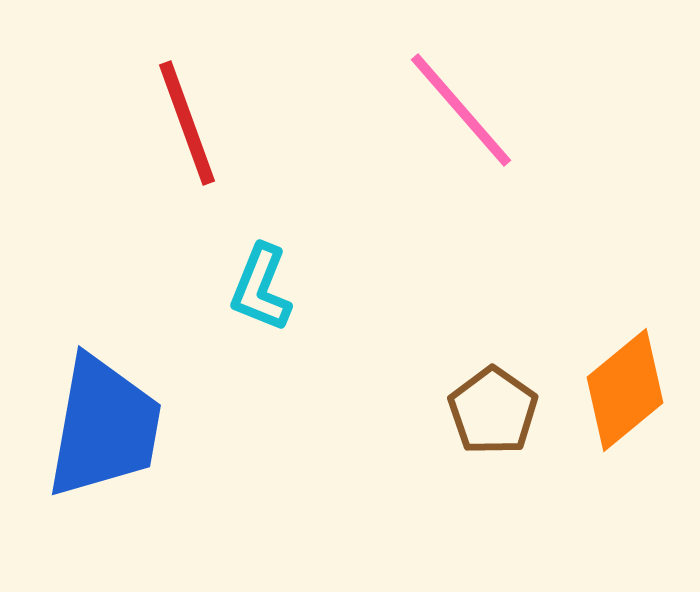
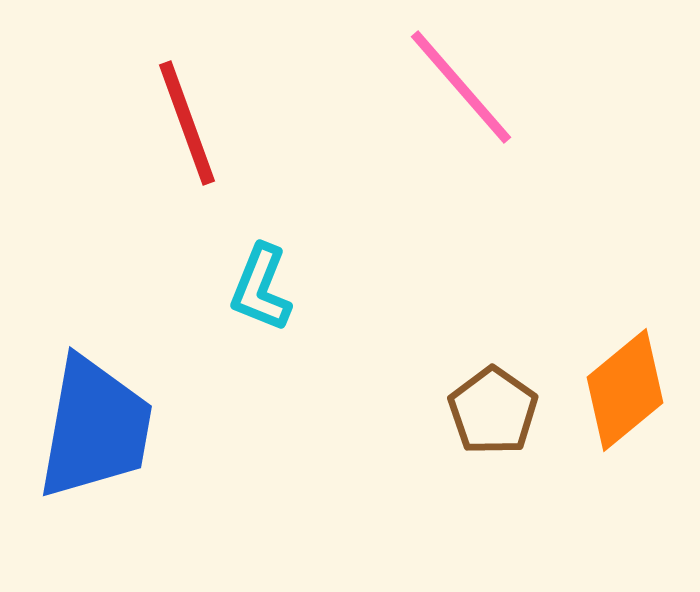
pink line: moved 23 px up
blue trapezoid: moved 9 px left, 1 px down
